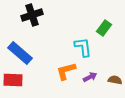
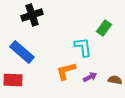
blue rectangle: moved 2 px right, 1 px up
